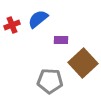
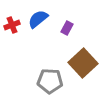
purple rectangle: moved 6 px right, 12 px up; rotated 64 degrees counterclockwise
